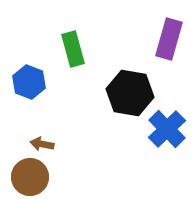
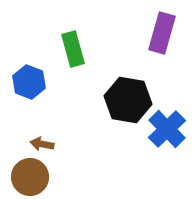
purple rectangle: moved 7 px left, 6 px up
black hexagon: moved 2 px left, 7 px down
